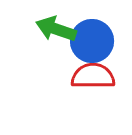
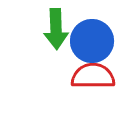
green arrow: rotated 111 degrees counterclockwise
